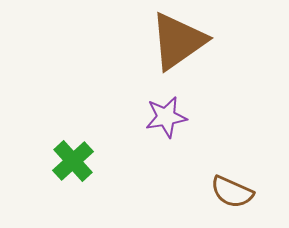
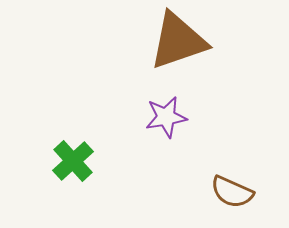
brown triangle: rotated 16 degrees clockwise
